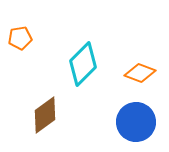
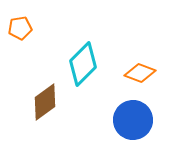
orange pentagon: moved 10 px up
brown diamond: moved 13 px up
blue circle: moved 3 px left, 2 px up
